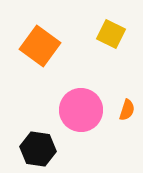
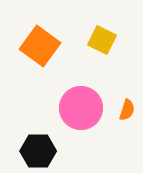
yellow square: moved 9 px left, 6 px down
pink circle: moved 2 px up
black hexagon: moved 2 px down; rotated 8 degrees counterclockwise
